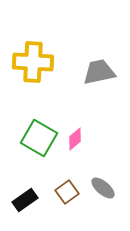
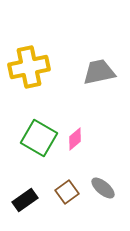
yellow cross: moved 4 px left, 5 px down; rotated 15 degrees counterclockwise
